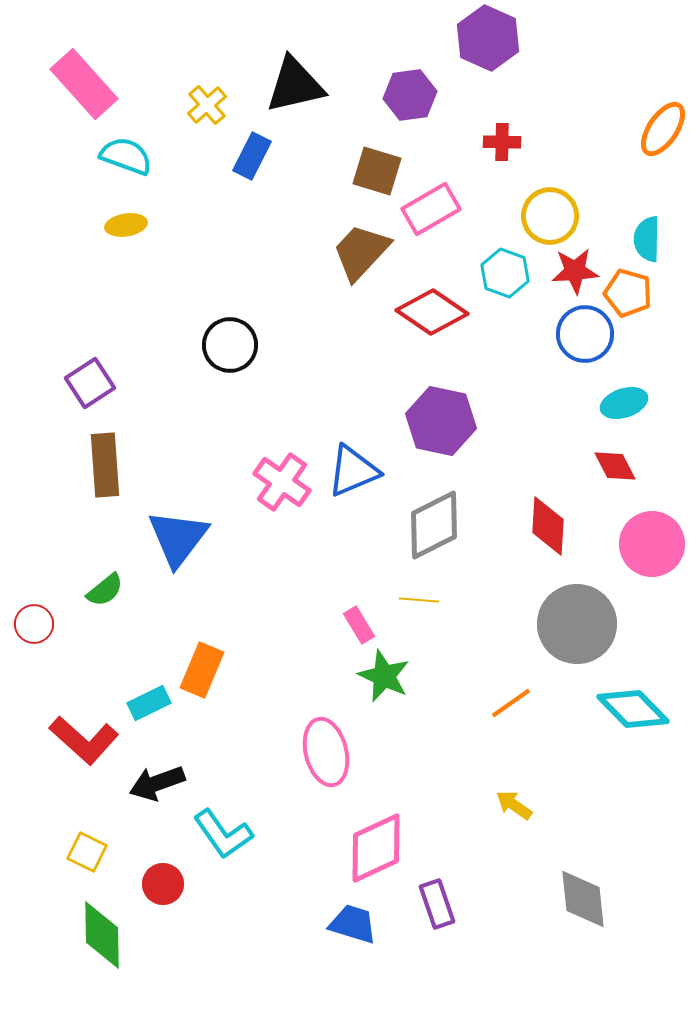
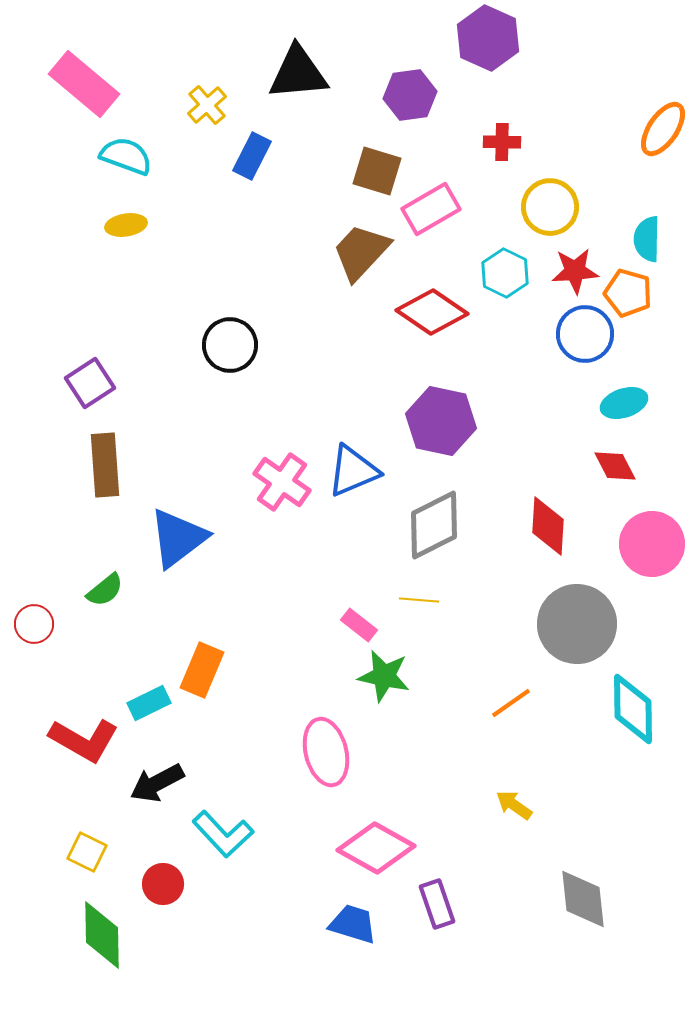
pink rectangle at (84, 84): rotated 8 degrees counterclockwise
black triangle at (295, 85): moved 3 px right, 12 px up; rotated 8 degrees clockwise
yellow circle at (550, 216): moved 9 px up
cyan hexagon at (505, 273): rotated 6 degrees clockwise
blue triangle at (178, 538): rotated 16 degrees clockwise
pink rectangle at (359, 625): rotated 21 degrees counterclockwise
green star at (384, 676): rotated 12 degrees counterclockwise
cyan diamond at (633, 709): rotated 44 degrees clockwise
red L-shape at (84, 740): rotated 12 degrees counterclockwise
black arrow at (157, 783): rotated 8 degrees counterclockwise
cyan L-shape at (223, 834): rotated 8 degrees counterclockwise
pink diamond at (376, 848): rotated 54 degrees clockwise
